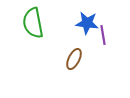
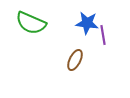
green semicircle: moved 2 px left; rotated 56 degrees counterclockwise
brown ellipse: moved 1 px right, 1 px down
